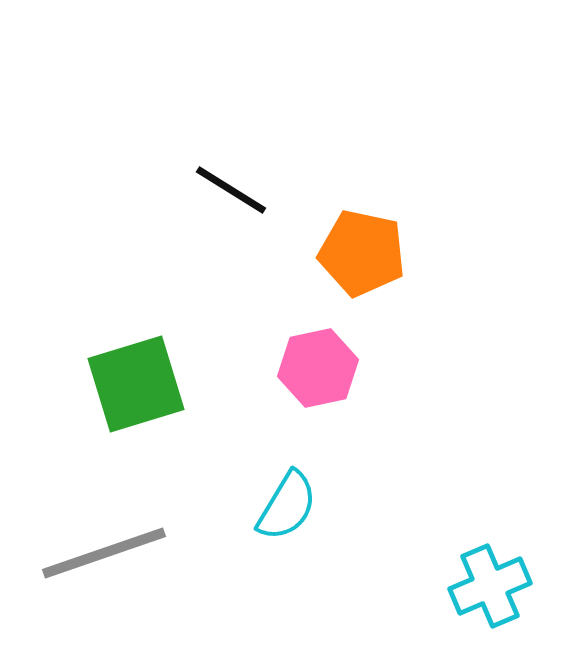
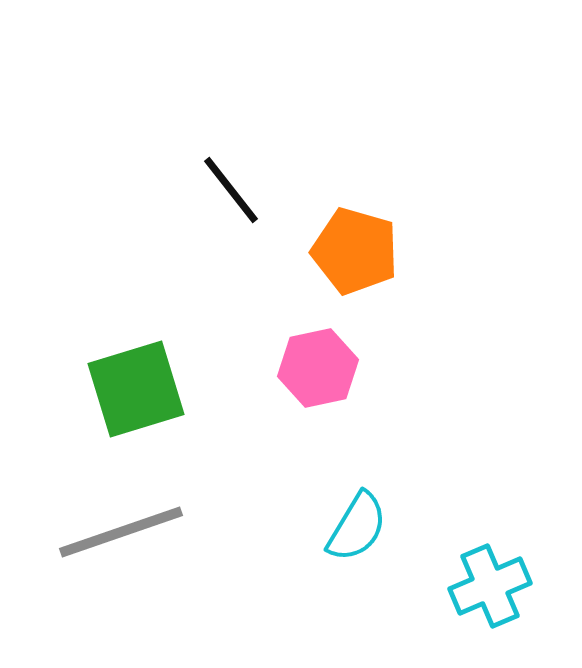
black line: rotated 20 degrees clockwise
orange pentagon: moved 7 px left, 2 px up; rotated 4 degrees clockwise
green square: moved 5 px down
cyan semicircle: moved 70 px right, 21 px down
gray line: moved 17 px right, 21 px up
